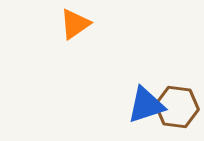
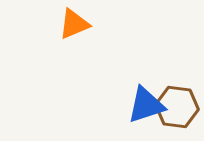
orange triangle: moved 1 px left; rotated 12 degrees clockwise
